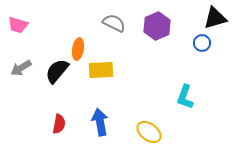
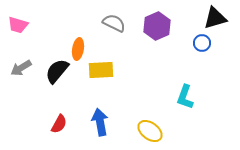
red semicircle: rotated 18 degrees clockwise
yellow ellipse: moved 1 px right, 1 px up
